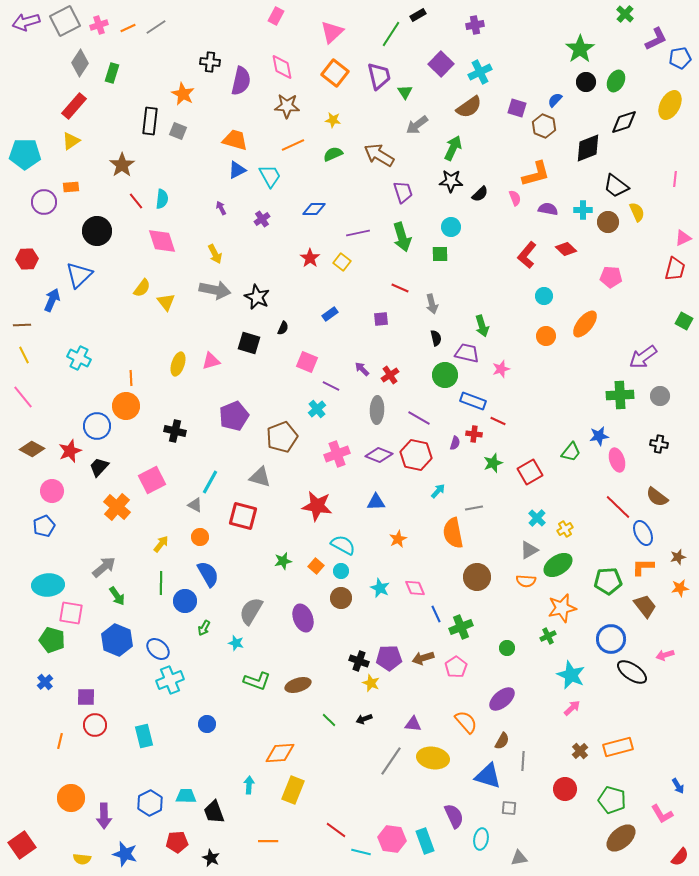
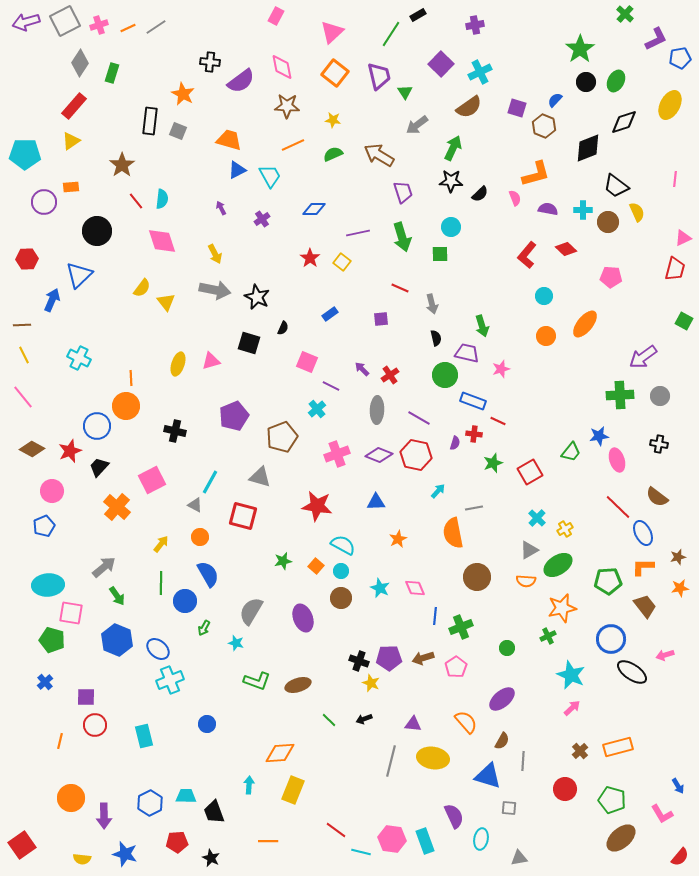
purple semicircle at (241, 81): rotated 40 degrees clockwise
orange trapezoid at (235, 140): moved 6 px left
blue line at (436, 614): moved 1 px left, 2 px down; rotated 30 degrees clockwise
gray line at (391, 761): rotated 20 degrees counterclockwise
